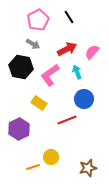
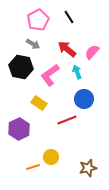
red arrow: rotated 114 degrees counterclockwise
